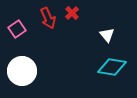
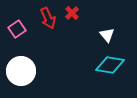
cyan diamond: moved 2 px left, 2 px up
white circle: moved 1 px left
